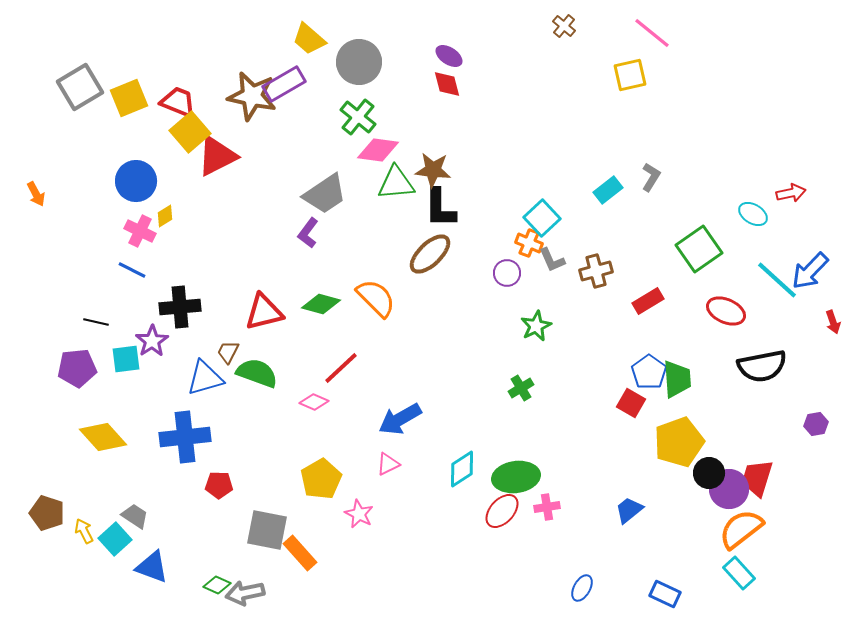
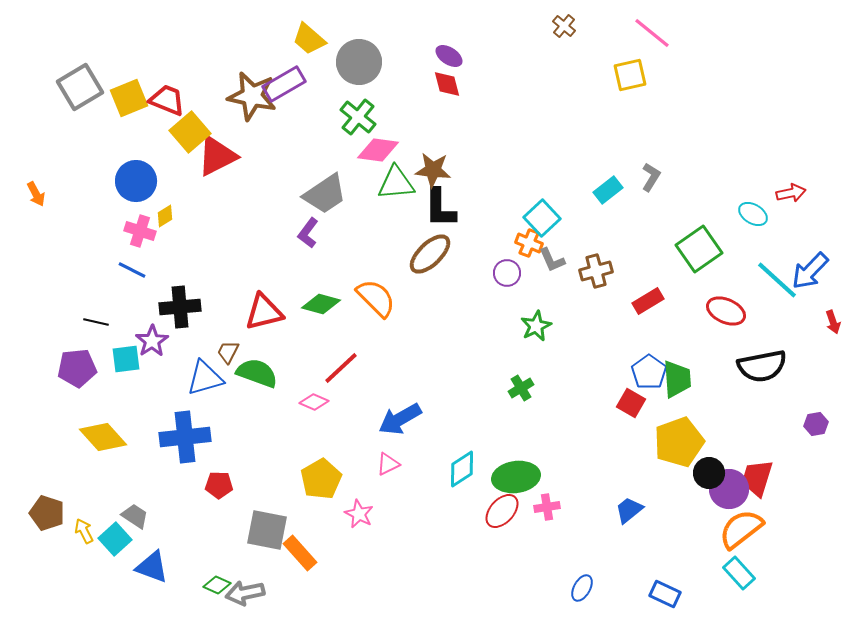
red trapezoid at (178, 102): moved 11 px left, 2 px up
pink cross at (140, 231): rotated 8 degrees counterclockwise
